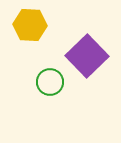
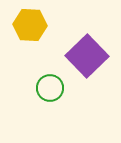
green circle: moved 6 px down
